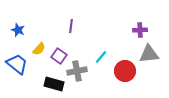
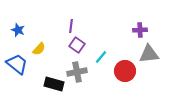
purple square: moved 18 px right, 11 px up
gray cross: moved 1 px down
